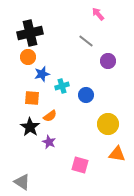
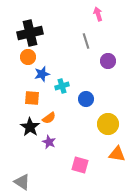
pink arrow: rotated 24 degrees clockwise
gray line: rotated 35 degrees clockwise
blue circle: moved 4 px down
orange semicircle: moved 1 px left, 2 px down
